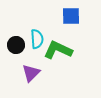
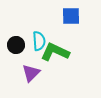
cyan semicircle: moved 2 px right, 2 px down
green L-shape: moved 3 px left, 2 px down
